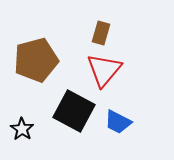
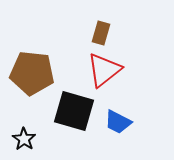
brown pentagon: moved 4 px left, 13 px down; rotated 21 degrees clockwise
red triangle: rotated 12 degrees clockwise
black square: rotated 12 degrees counterclockwise
black star: moved 2 px right, 10 px down
